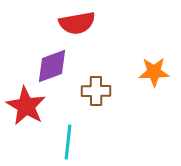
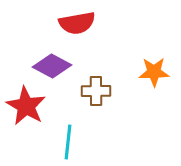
purple diamond: rotated 48 degrees clockwise
